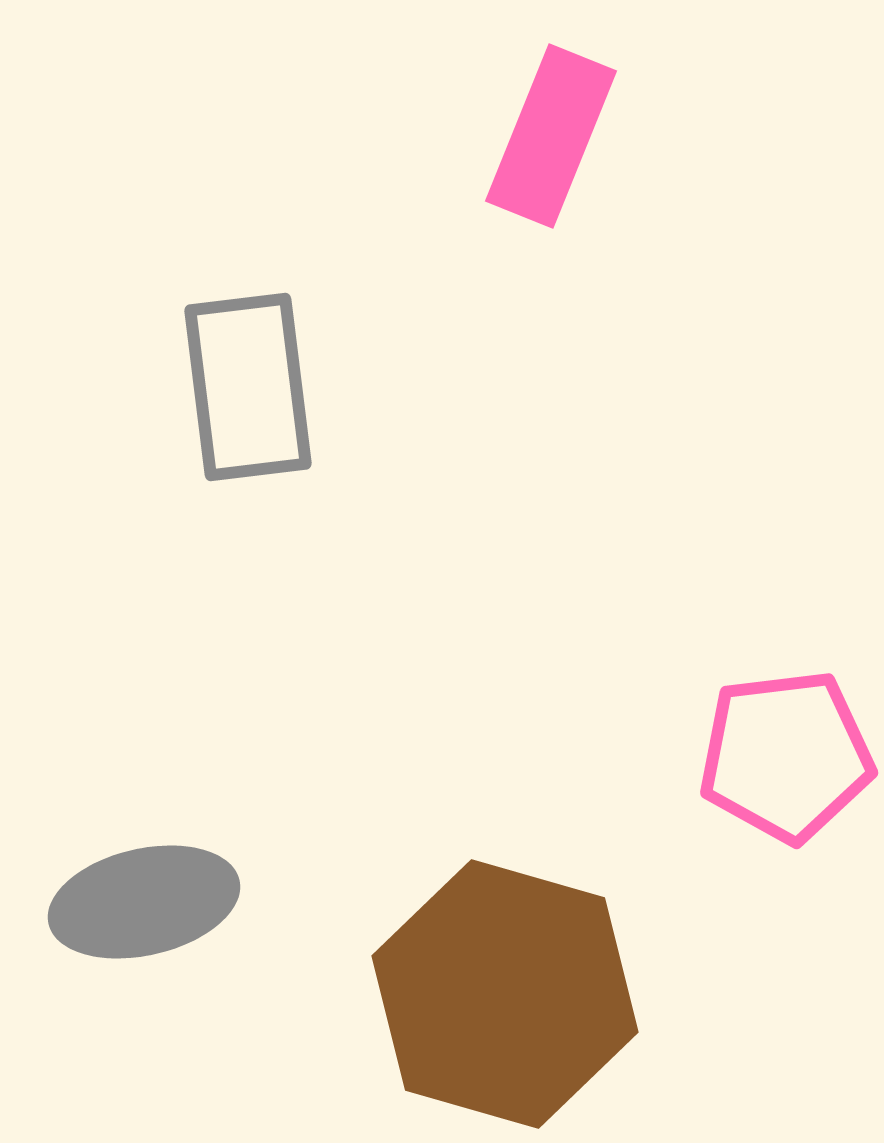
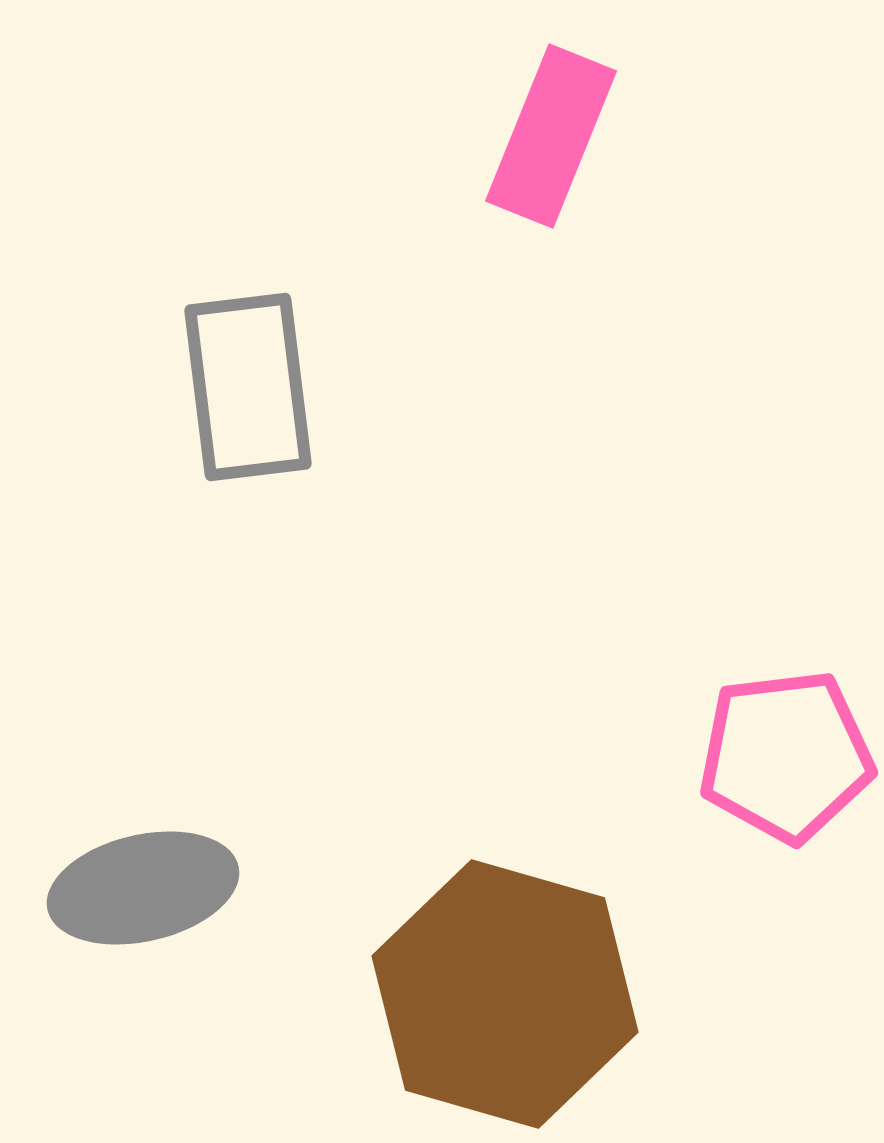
gray ellipse: moved 1 px left, 14 px up
